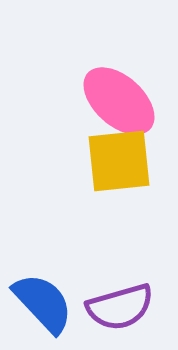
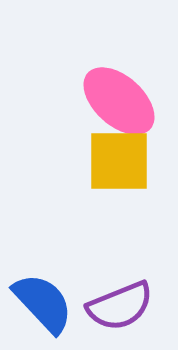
yellow square: rotated 6 degrees clockwise
purple semicircle: moved 1 px up; rotated 6 degrees counterclockwise
